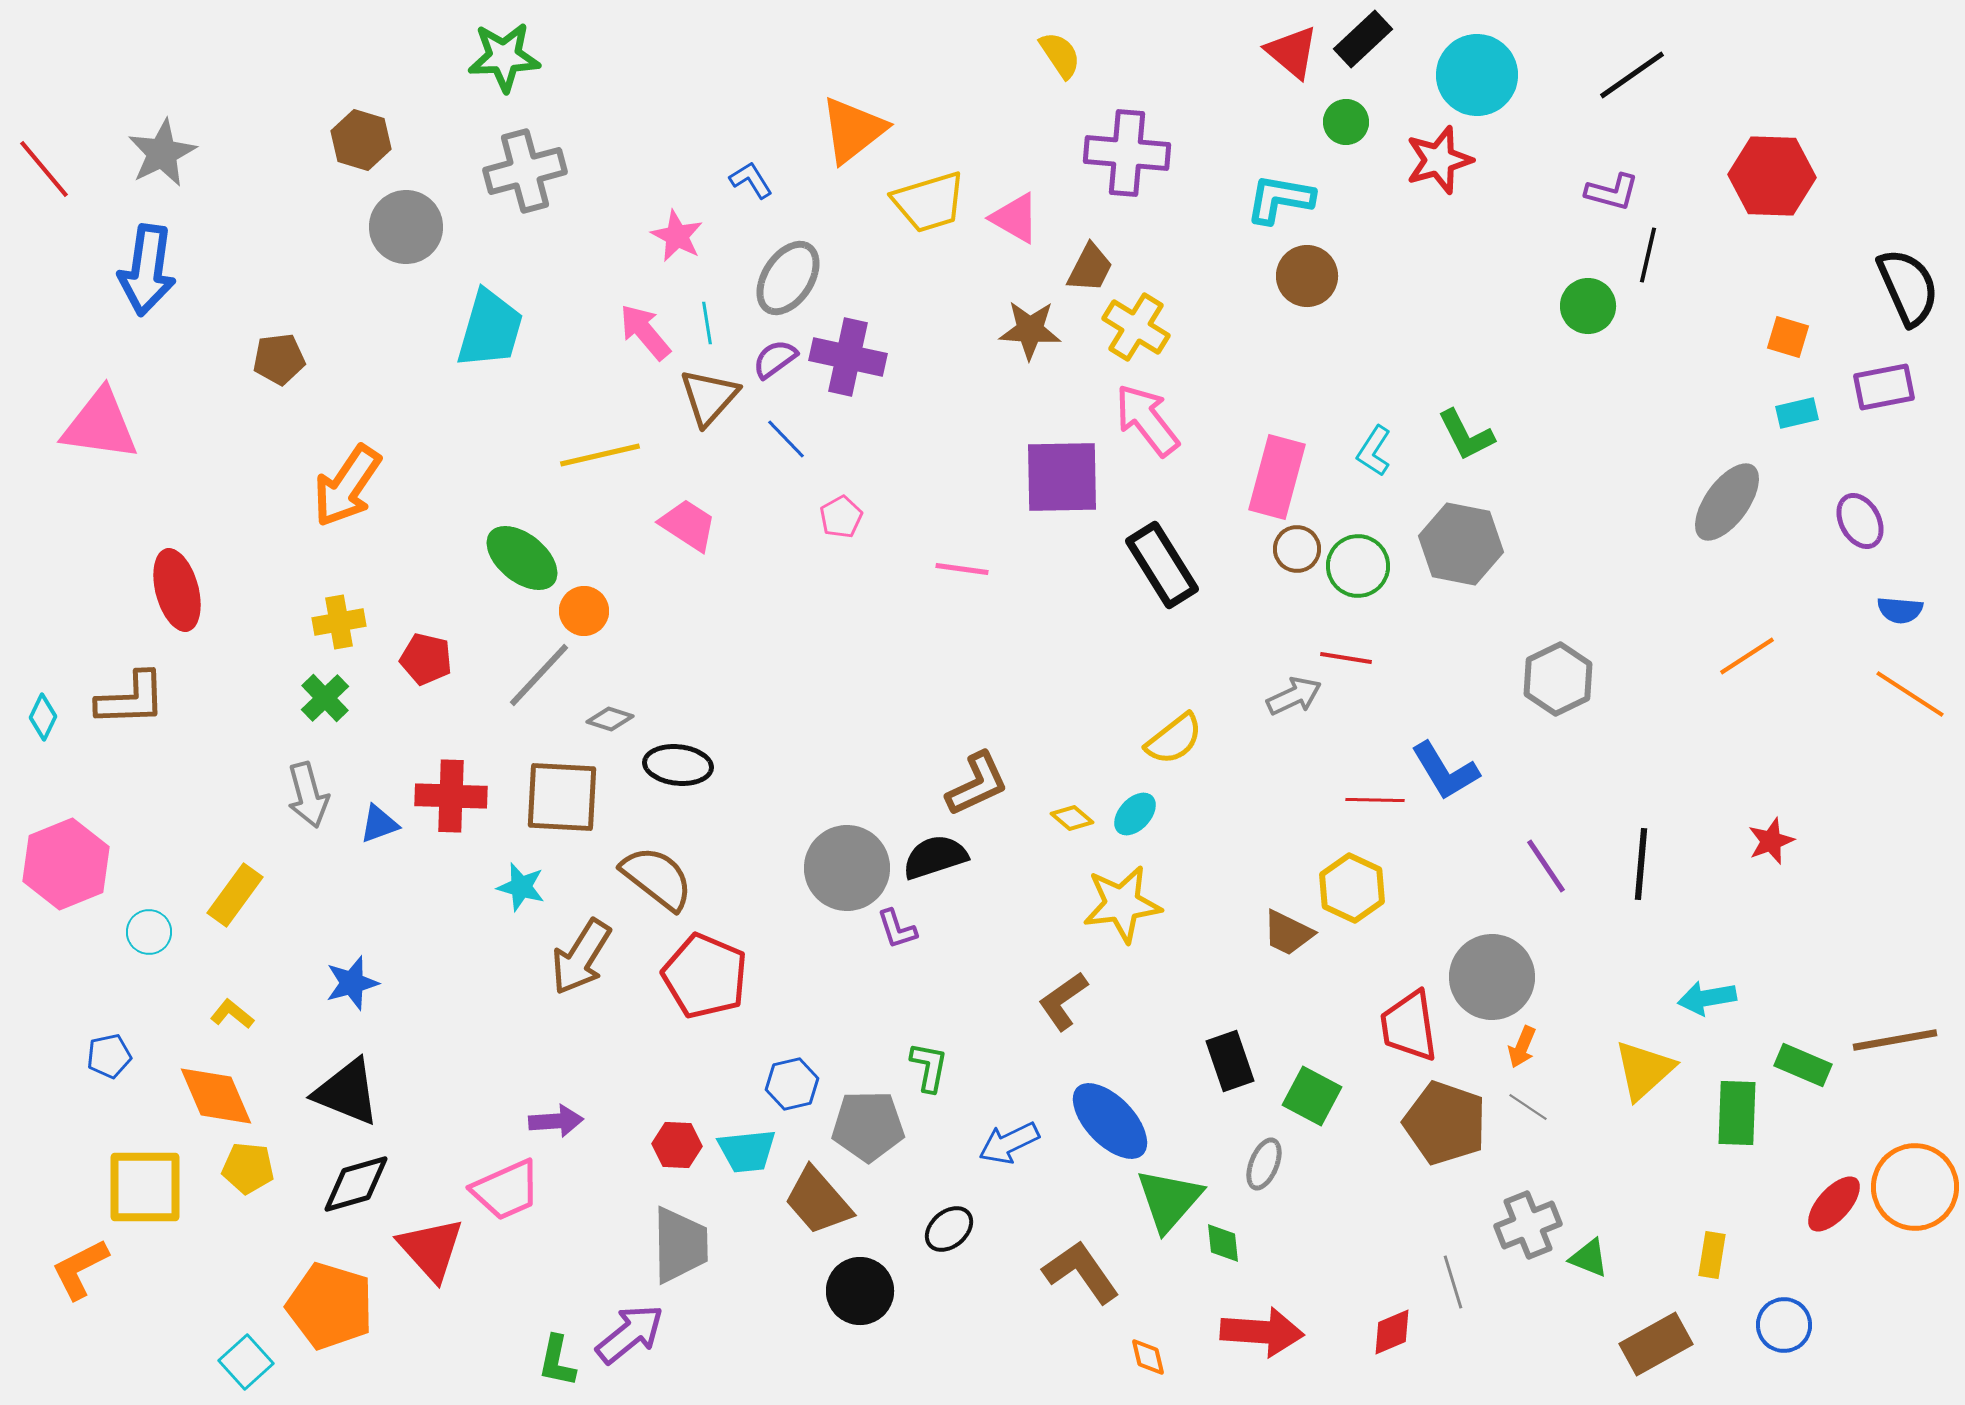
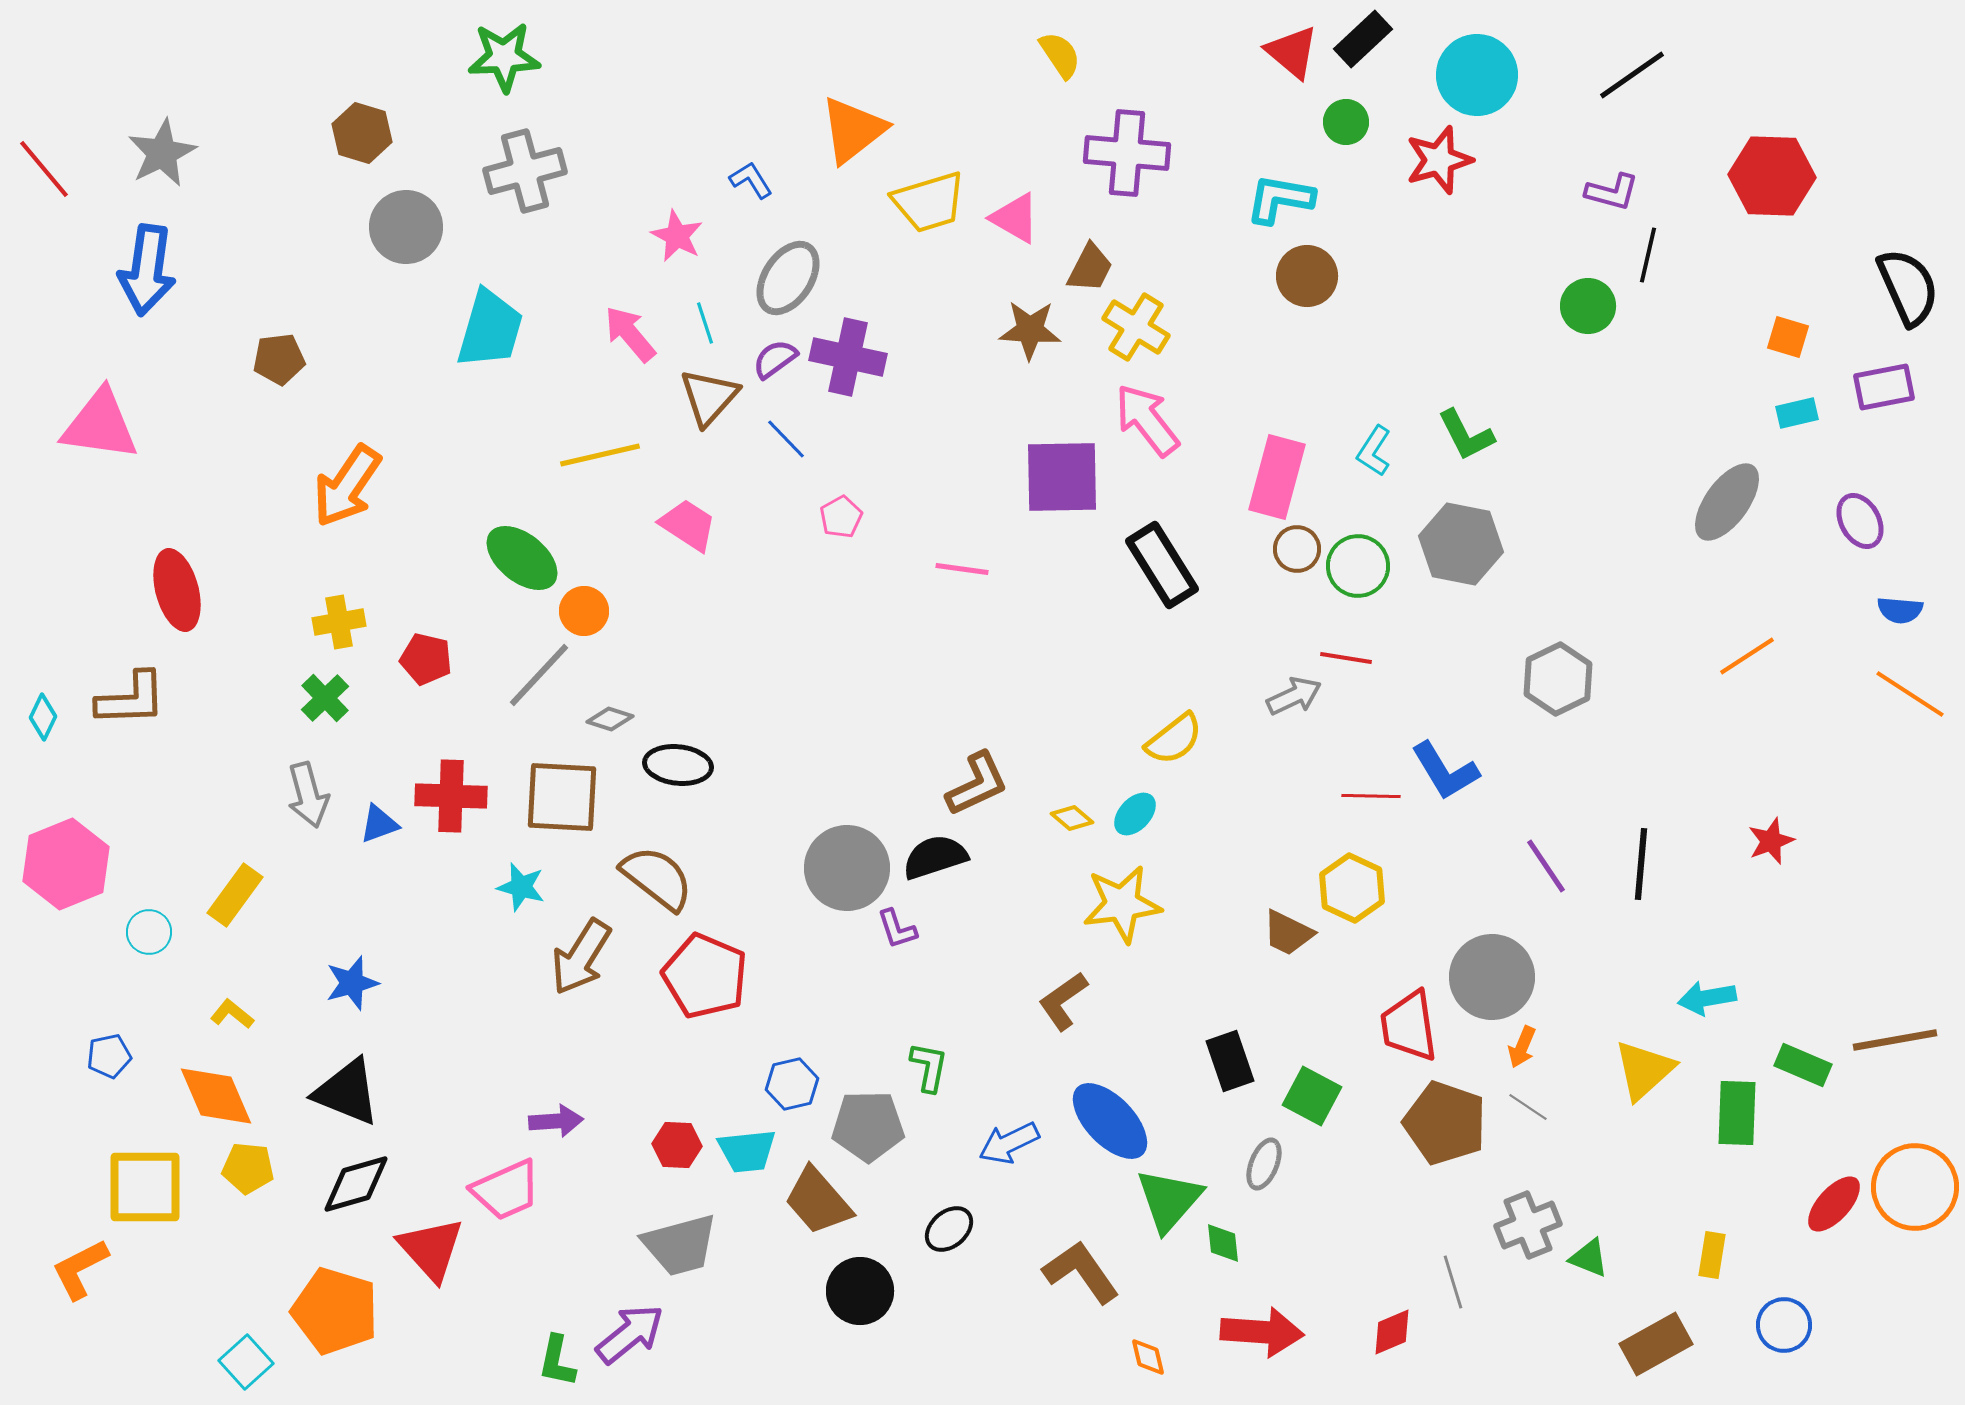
brown hexagon at (361, 140): moved 1 px right, 7 px up
cyan line at (707, 323): moved 2 px left; rotated 9 degrees counterclockwise
pink arrow at (645, 332): moved 15 px left, 2 px down
red line at (1375, 800): moved 4 px left, 4 px up
gray trapezoid at (680, 1245): rotated 76 degrees clockwise
orange pentagon at (330, 1306): moved 5 px right, 5 px down
